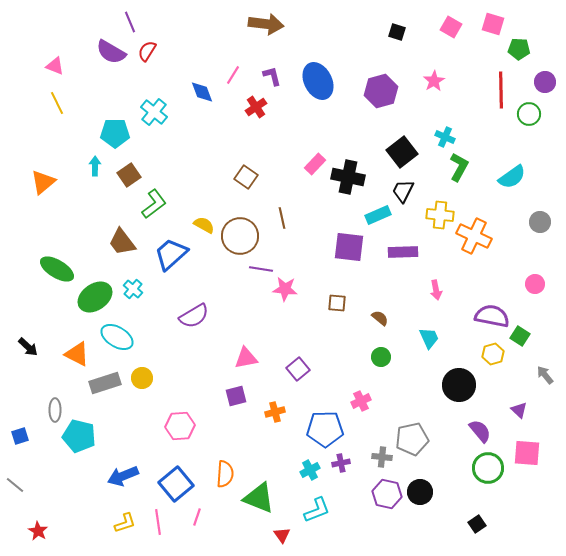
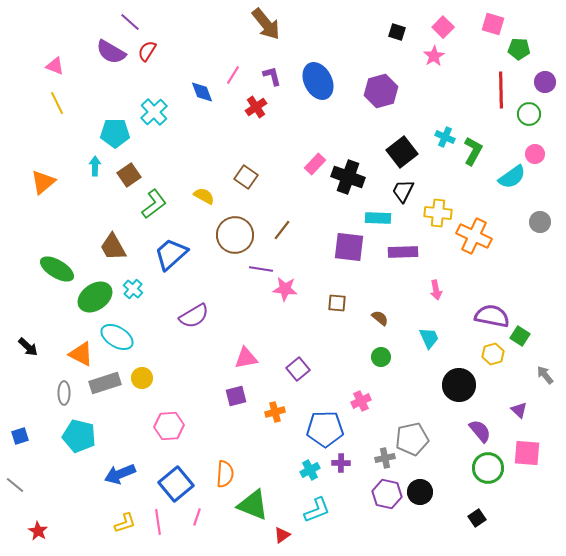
purple line at (130, 22): rotated 25 degrees counterclockwise
brown arrow at (266, 24): rotated 44 degrees clockwise
pink square at (451, 27): moved 8 px left; rotated 15 degrees clockwise
pink star at (434, 81): moved 25 px up
cyan cross at (154, 112): rotated 8 degrees clockwise
green L-shape at (459, 167): moved 14 px right, 16 px up
black cross at (348, 177): rotated 8 degrees clockwise
cyan rectangle at (378, 215): moved 3 px down; rotated 25 degrees clockwise
yellow cross at (440, 215): moved 2 px left, 2 px up
brown line at (282, 218): moved 12 px down; rotated 50 degrees clockwise
yellow semicircle at (204, 225): moved 29 px up
brown circle at (240, 236): moved 5 px left, 1 px up
brown trapezoid at (122, 242): moved 9 px left, 5 px down; rotated 8 degrees clockwise
pink circle at (535, 284): moved 130 px up
orange triangle at (77, 354): moved 4 px right
gray ellipse at (55, 410): moved 9 px right, 17 px up
pink hexagon at (180, 426): moved 11 px left
gray cross at (382, 457): moved 3 px right, 1 px down; rotated 18 degrees counterclockwise
purple cross at (341, 463): rotated 12 degrees clockwise
blue arrow at (123, 476): moved 3 px left, 2 px up
green triangle at (259, 498): moved 6 px left, 7 px down
black square at (477, 524): moved 6 px up
red triangle at (282, 535): rotated 30 degrees clockwise
